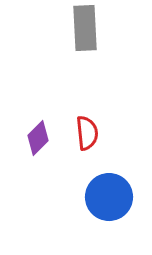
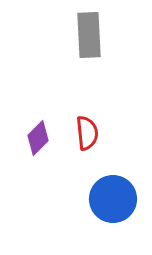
gray rectangle: moved 4 px right, 7 px down
blue circle: moved 4 px right, 2 px down
